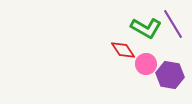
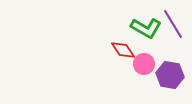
pink circle: moved 2 px left
